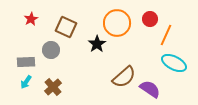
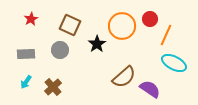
orange circle: moved 5 px right, 3 px down
brown square: moved 4 px right, 2 px up
gray circle: moved 9 px right
gray rectangle: moved 8 px up
